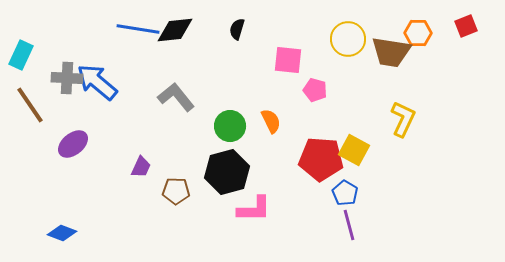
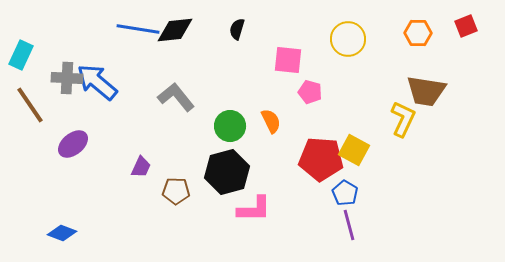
brown trapezoid: moved 35 px right, 39 px down
pink pentagon: moved 5 px left, 2 px down
